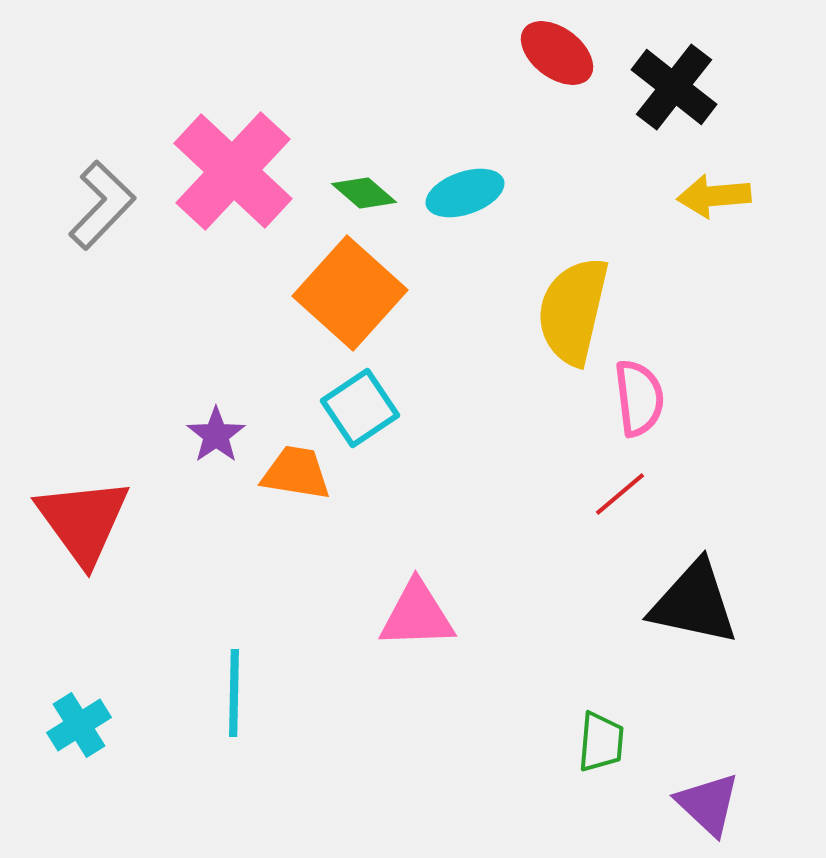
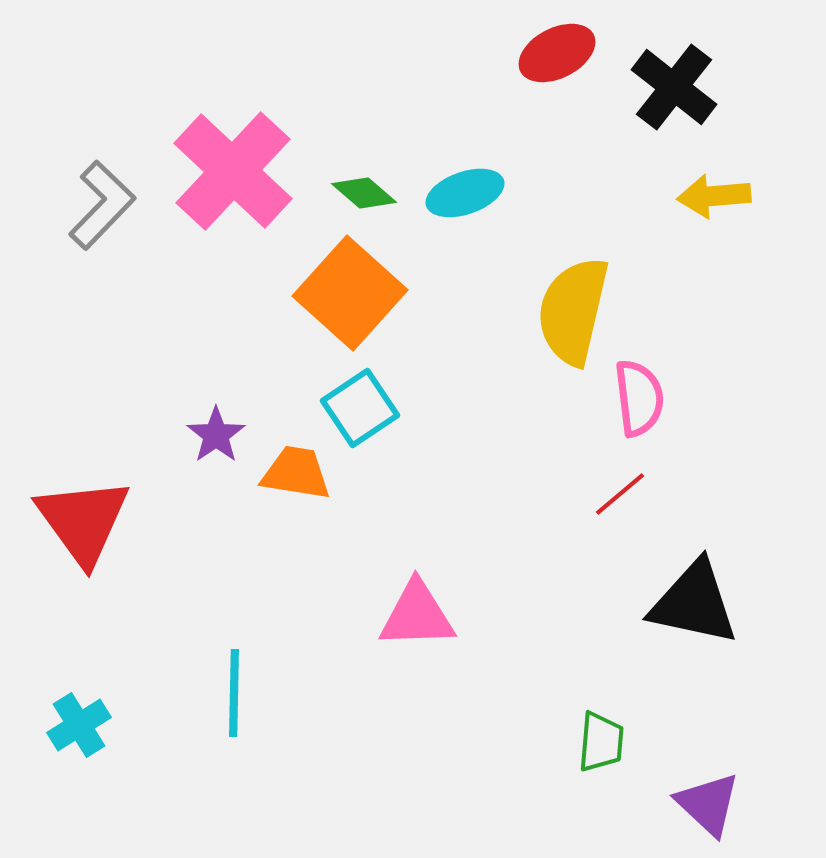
red ellipse: rotated 64 degrees counterclockwise
